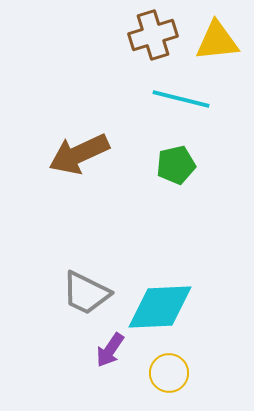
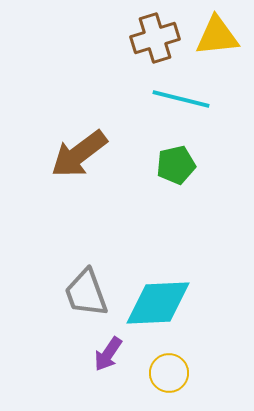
brown cross: moved 2 px right, 3 px down
yellow triangle: moved 5 px up
brown arrow: rotated 12 degrees counterclockwise
gray trapezoid: rotated 44 degrees clockwise
cyan diamond: moved 2 px left, 4 px up
purple arrow: moved 2 px left, 4 px down
